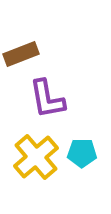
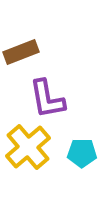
brown rectangle: moved 2 px up
yellow cross: moved 8 px left, 10 px up
